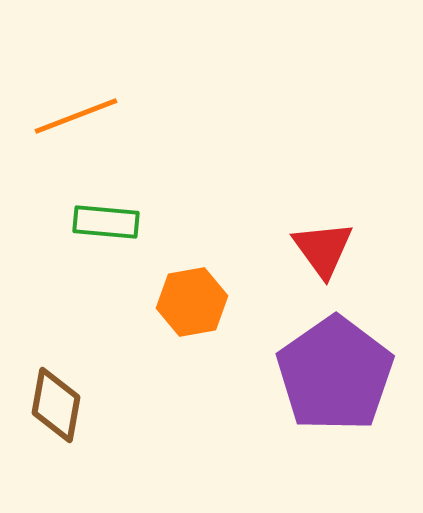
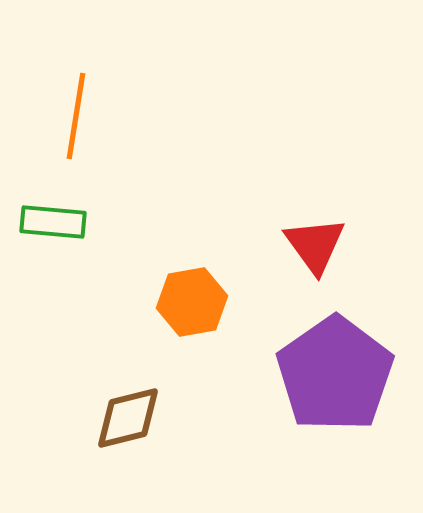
orange line: rotated 60 degrees counterclockwise
green rectangle: moved 53 px left
red triangle: moved 8 px left, 4 px up
brown diamond: moved 72 px right, 13 px down; rotated 66 degrees clockwise
